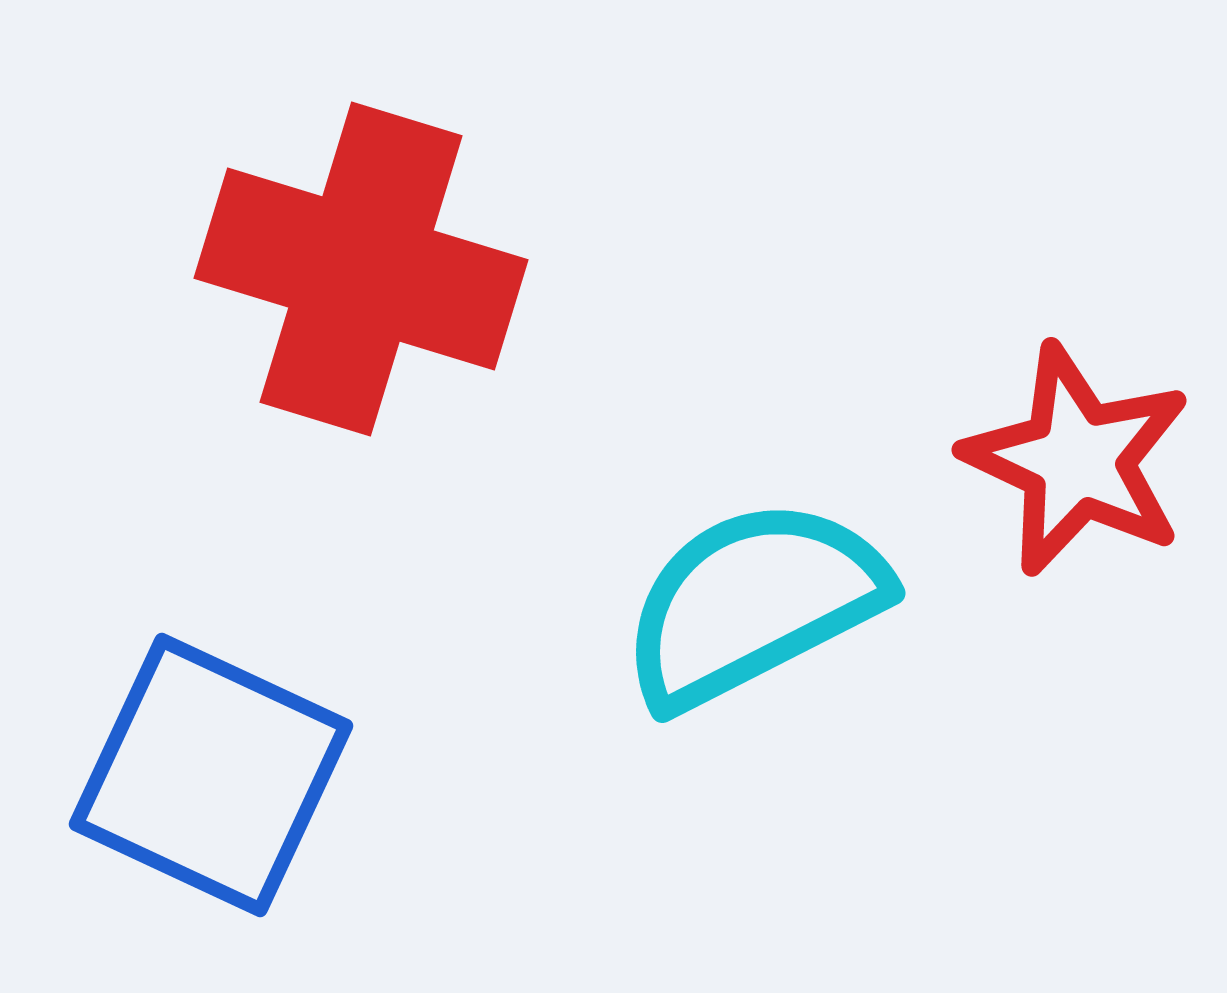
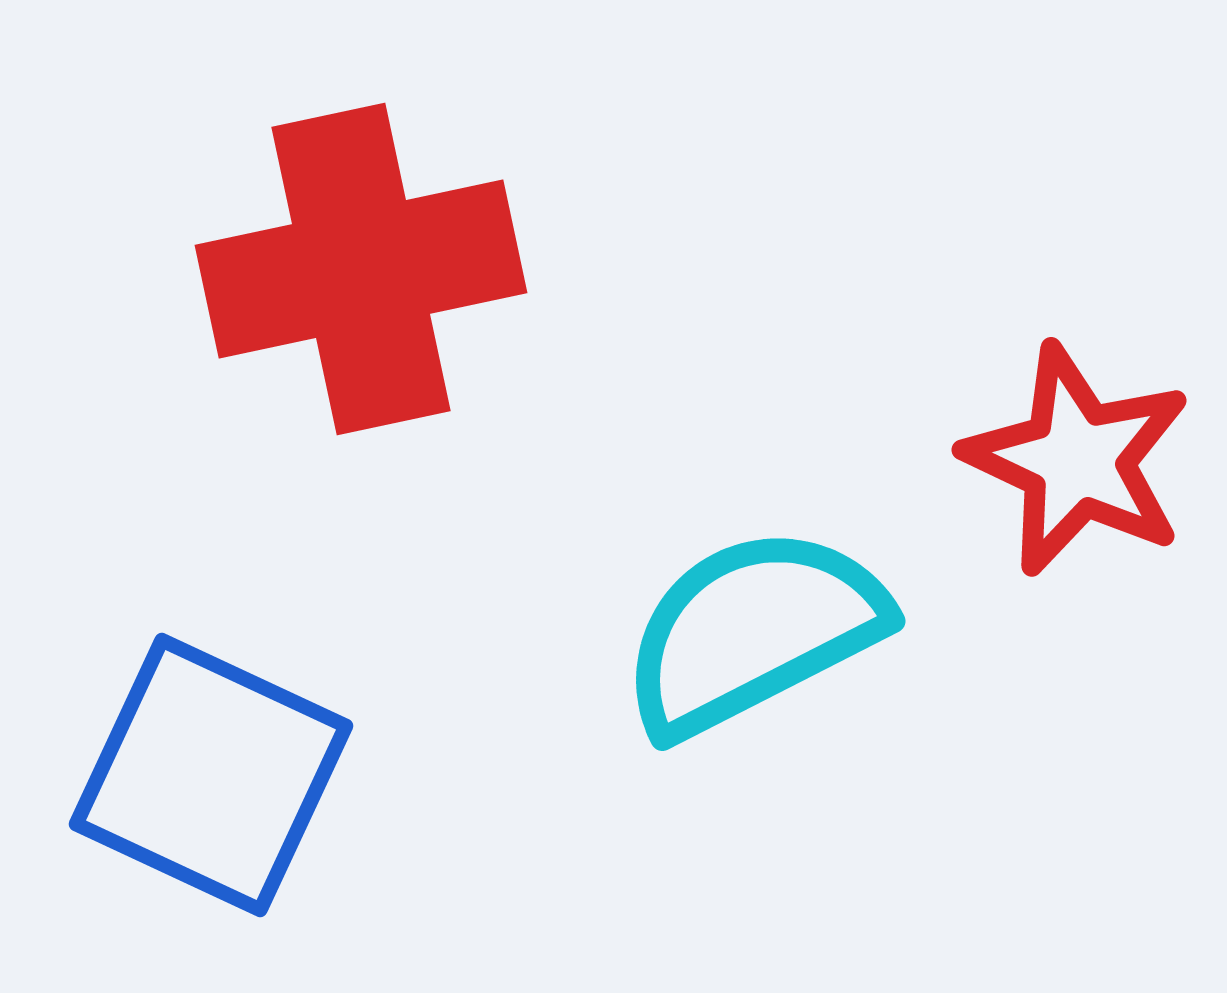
red cross: rotated 29 degrees counterclockwise
cyan semicircle: moved 28 px down
